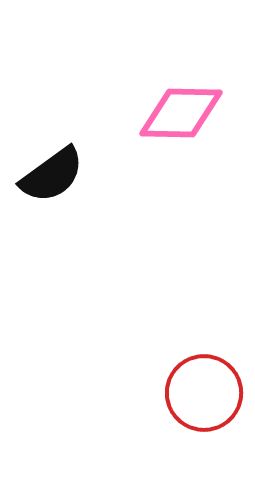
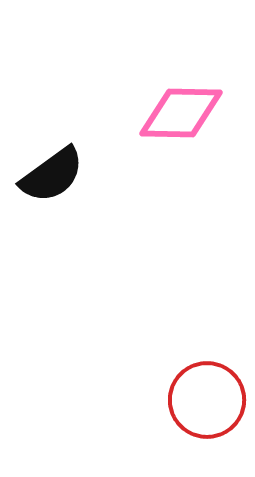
red circle: moved 3 px right, 7 px down
